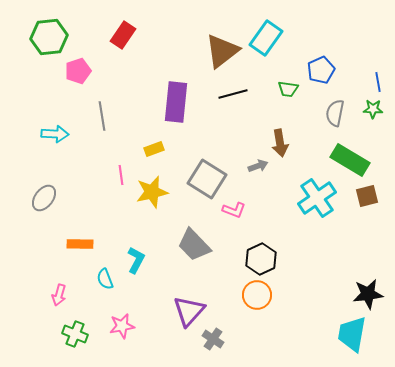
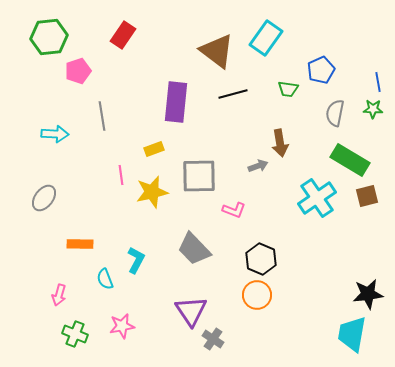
brown triangle: moved 5 px left; rotated 45 degrees counterclockwise
gray square: moved 8 px left, 3 px up; rotated 33 degrees counterclockwise
gray trapezoid: moved 4 px down
black hexagon: rotated 12 degrees counterclockwise
purple triangle: moved 2 px right; rotated 16 degrees counterclockwise
